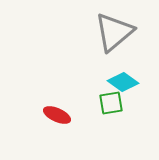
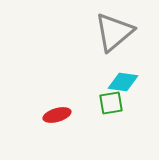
cyan diamond: rotated 28 degrees counterclockwise
red ellipse: rotated 40 degrees counterclockwise
